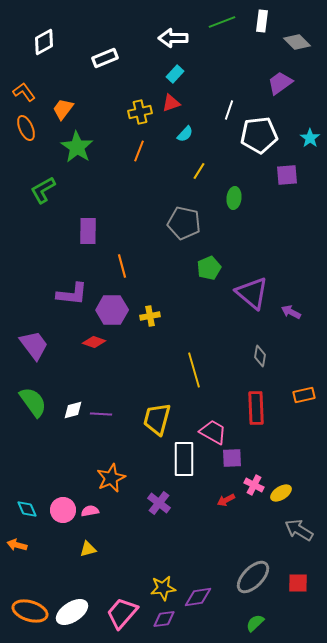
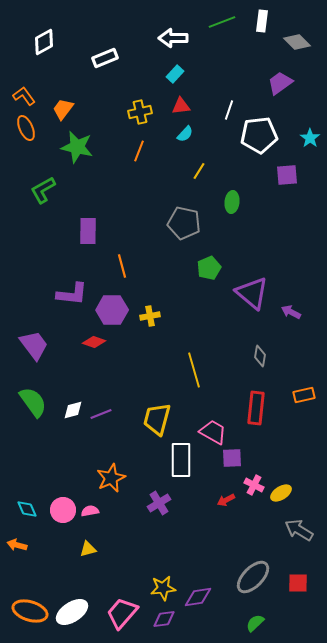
orange L-shape at (24, 92): moved 4 px down
red triangle at (171, 103): moved 10 px right, 3 px down; rotated 12 degrees clockwise
green star at (77, 147): rotated 20 degrees counterclockwise
green ellipse at (234, 198): moved 2 px left, 4 px down
red rectangle at (256, 408): rotated 8 degrees clockwise
purple line at (101, 414): rotated 25 degrees counterclockwise
white rectangle at (184, 459): moved 3 px left, 1 px down
purple cross at (159, 503): rotated 20 degrees clockwise
